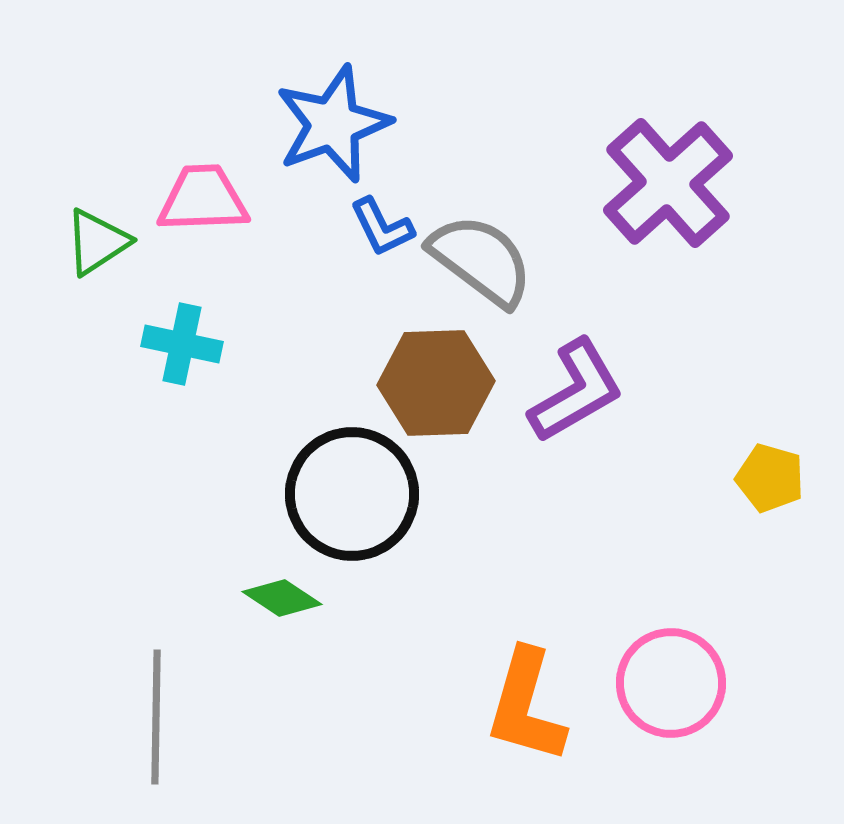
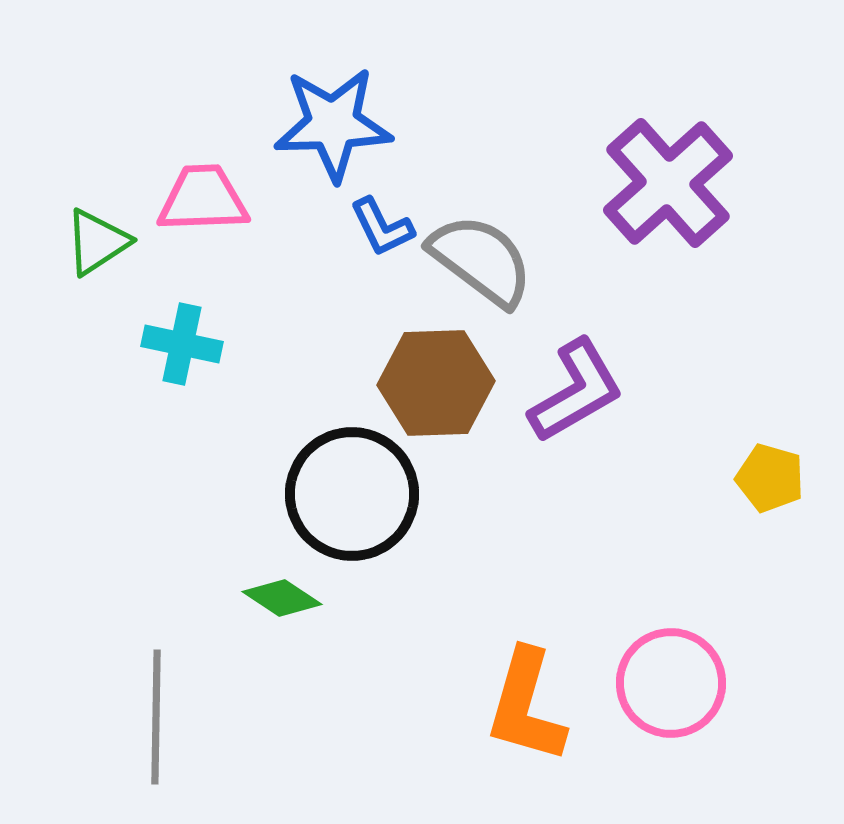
blue star: rotated 18 degrees clockwise
